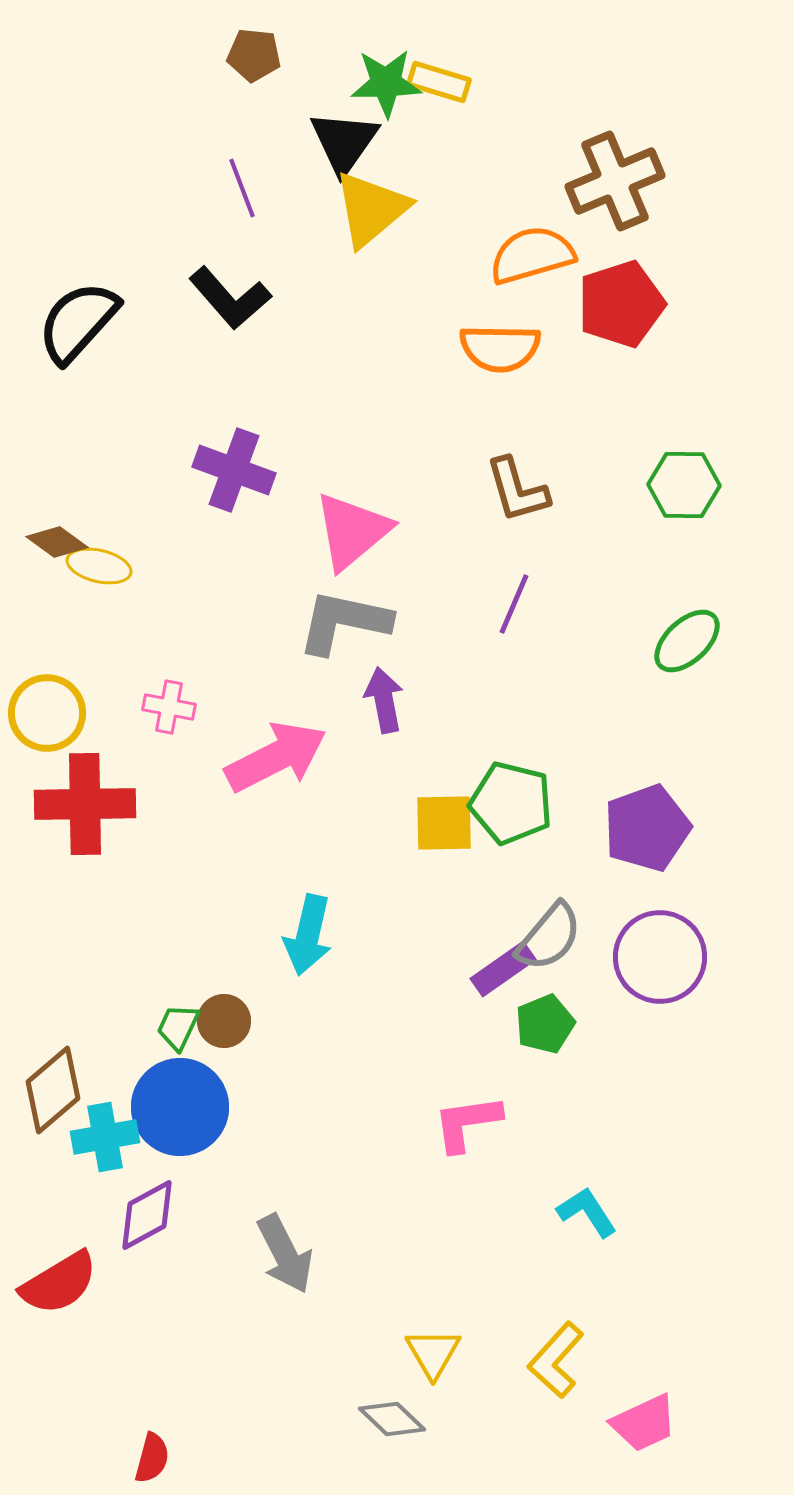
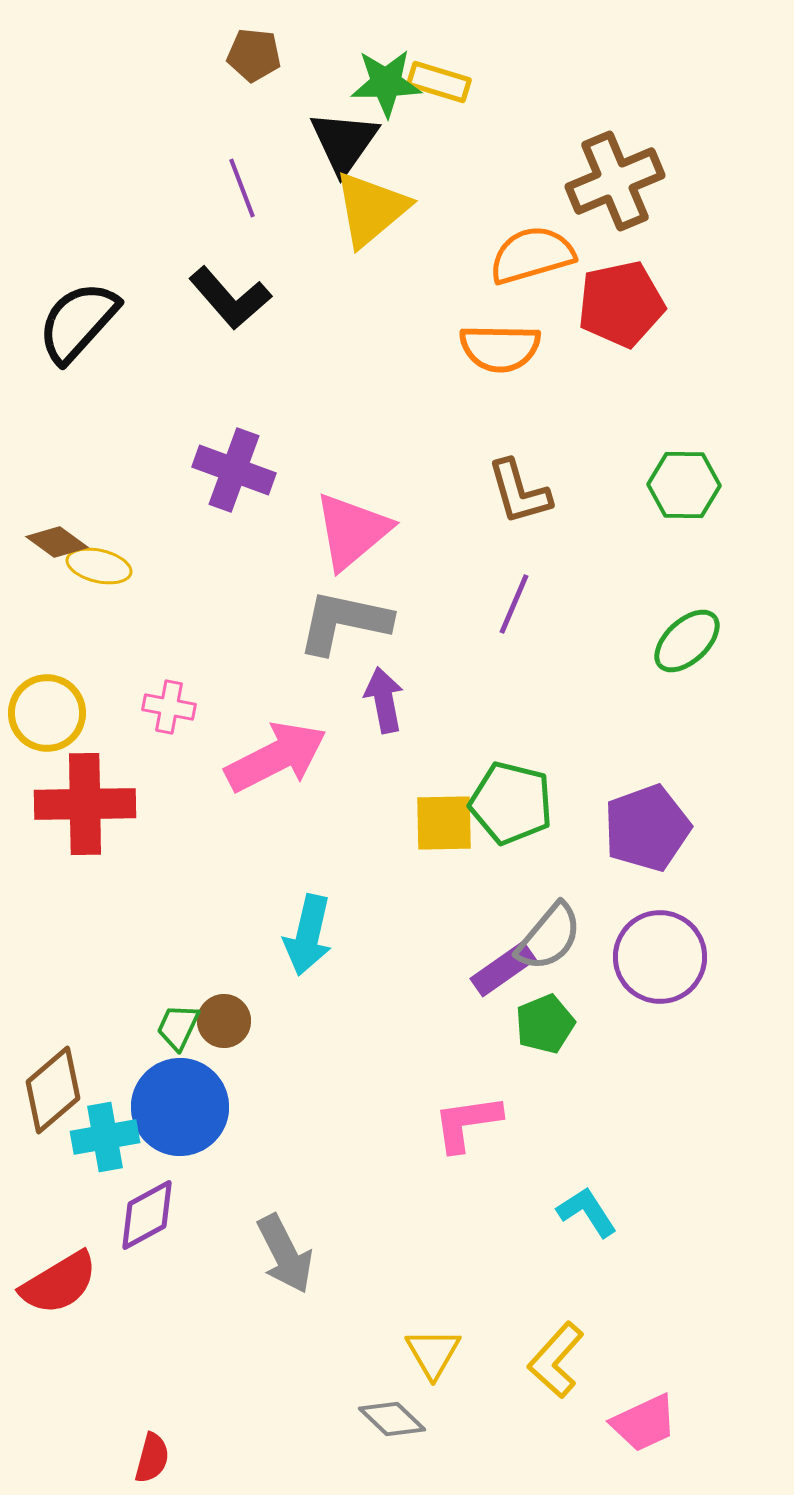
red pentagon at (621, 304): rotated 6 degrees clockwise
brown L-shape at (517, 490): moved 2 px right, 2 px down
